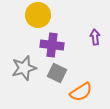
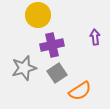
purple cross: rotated 20 degrees counterclockwise
gray square: rotated 30 degrees clockwise
orange semicircle: moved 1 px left, 1 px up
